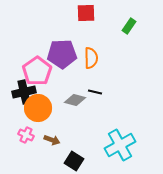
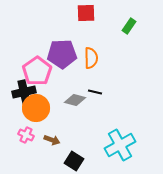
orange circle: moved 2 px left
